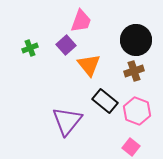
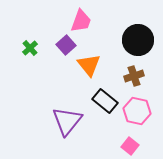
black circle: moved 2 px right
green cross: rotated 21 degrees counterclockwise
brown cross: moved 5 px down
pink hexagon: rotated 8 degrees counterclockwise
pink square: moved 1 px left, 1 px up
